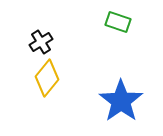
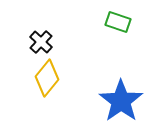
black cross: rotated 15 degrees counterclockwise
